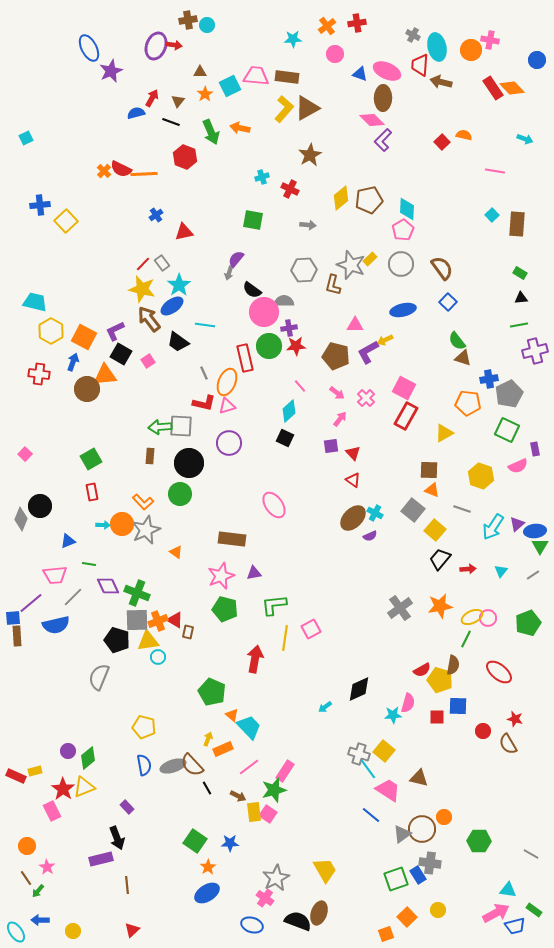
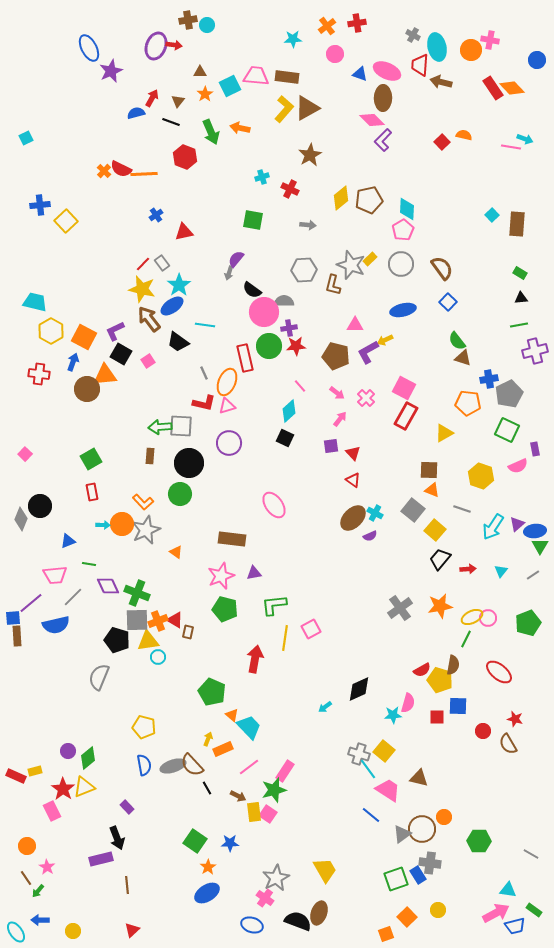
pink line at (495, 171): moved 16 px right, 24 px up
